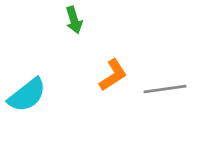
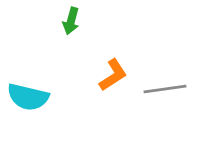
green arrow: moved 3 px left, 1 px down; rotated 32 degrees clockwise
cyan semicircle: moved 1 px right, 2 px down; rotated 51 degrees clockwise
